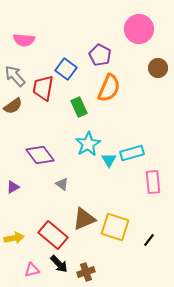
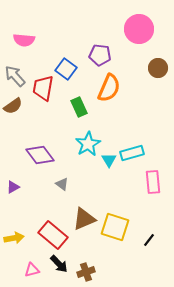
purple pentagon: rotated 20 degrees counterclockwise
